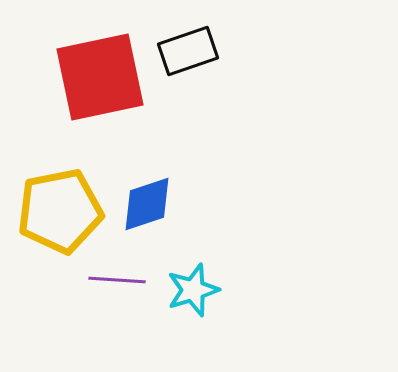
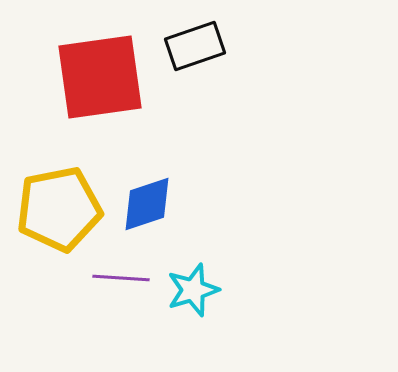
black rectangle: moved 7 px right, 5 px up
red square: rotated 4 degrees clockwise
yellow pentagon: moved 1 px left, 2 px up
purple line: moved 4 px right, 2 px up
